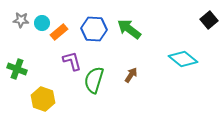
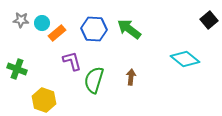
orange rectangle: moved 2 px left, 1 px down
cyan diamond: moved 2 px right
brown arrow: moved 2 px down; rotated 28 degrees counterclockwise
yellow hexagon: moved 1 px right, 1 px down
